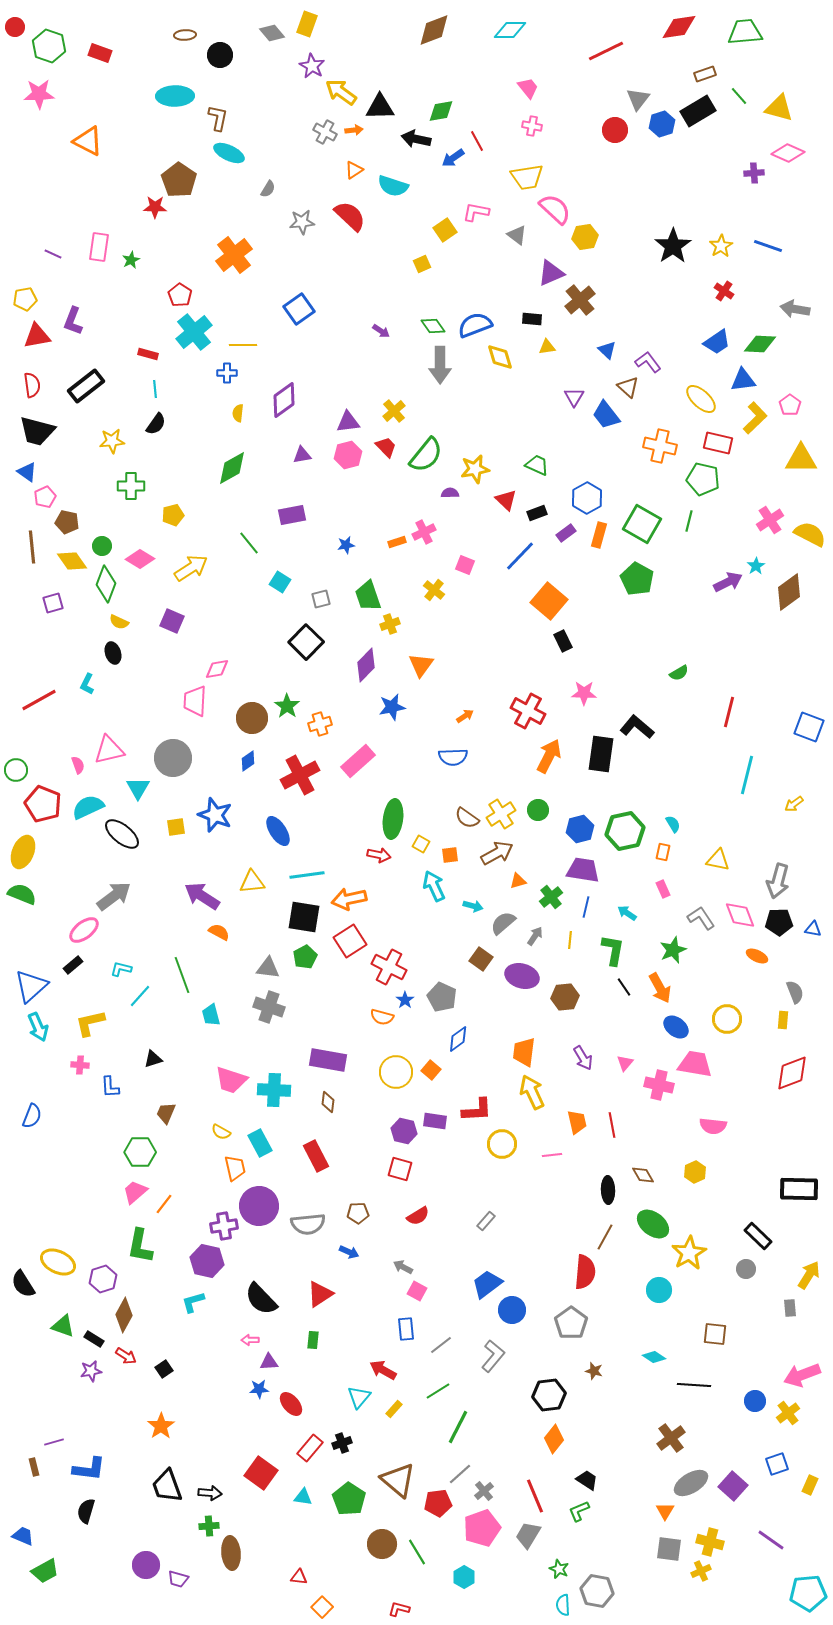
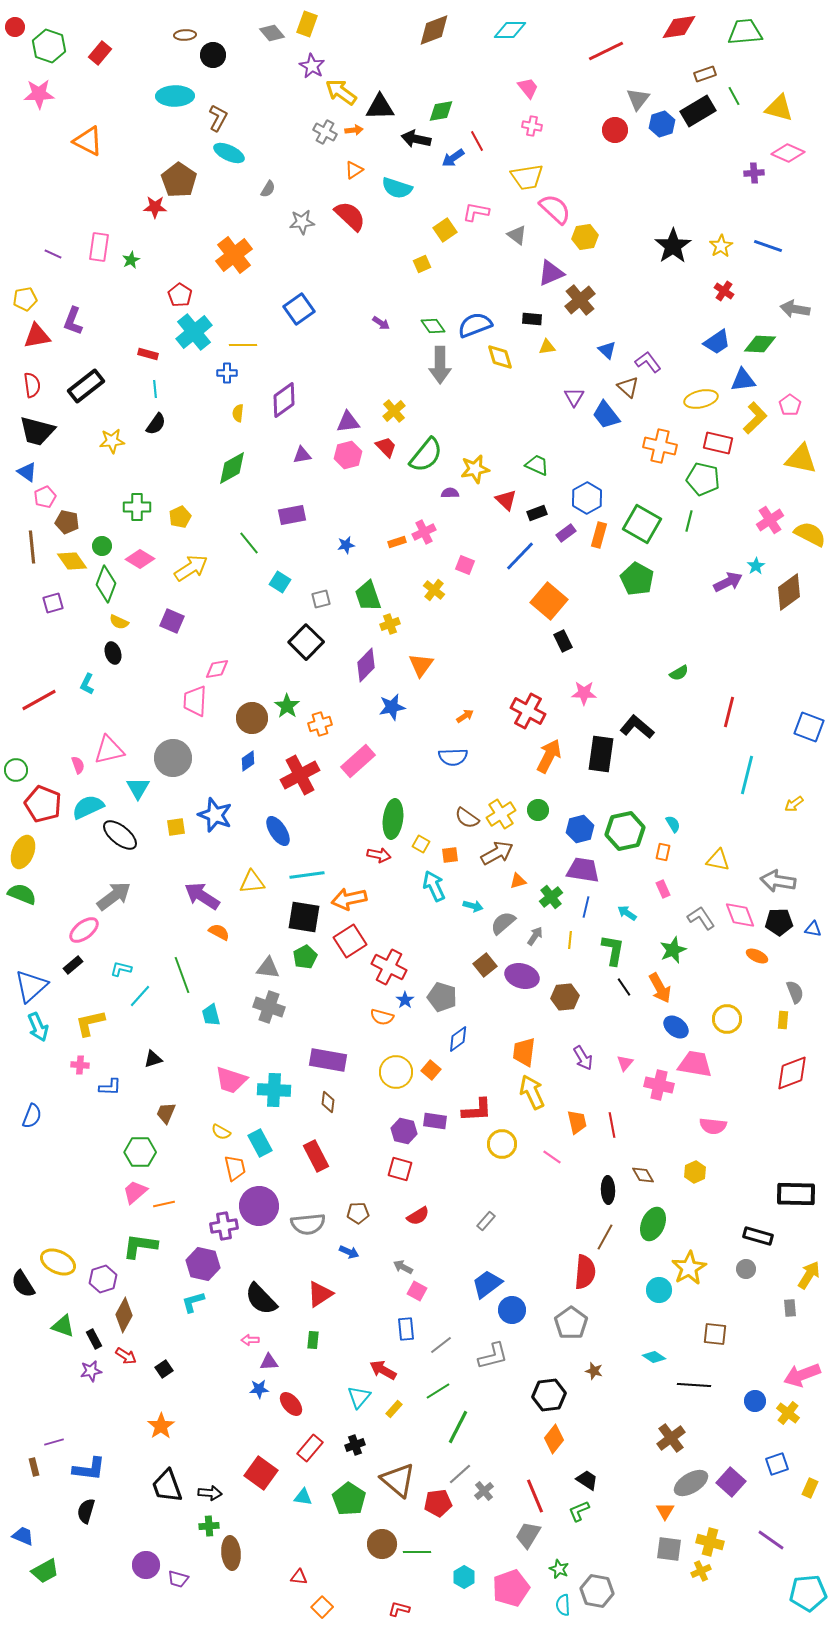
red rectangle at (100, 53): rotated 70 degrees counterclockwise
black circle at (220, 55): moved 7 px left
green line at (739, 96): moved 5 px left; rotated 12 degrees clockwise
brown L-shape at (218, 118): rotated 16 degrees clockwise
cyan semicircle at (393, 186): moved 4 px right, 2 px down
purple arrow at (381, 331): moved 8 px up
yellow ellipse at (701, 399): rotated 56 degrees counterclockwise
yellow triangle at (801, 459): rotated 12 degrees clockwise
green cross at (131, 486): moved 6 px right, 21 px down
yellow pentagon at (173, 515): moved 7 px right, 2 px down; rotated 10 degrees counterclockwise
black ellipse at (122, 834): moved 2 px left, 1 px down
gray arrow at (778, 881): rotated 84 degrees clockwise
brown square at (481, 959): moved 4 px right, 6 px down; rotated 15 degrees clockwise
gray pentagon at (442, 997): rotated 8 degrees counterclockwise
blue L-shape at (110, 1087): rotated 85 degrees counterclockwise
pink line at (552, 1155): moved 2 px down; rotated 42 degrees clockwise
black rectangle at (799, 1189): moved 3 px left, 5 px down
orange line at (164, 1204): rotated 40 degrees clockwise
green ellipse at (653, 1224): rotated 76 degrees clockwise
black rectangle at (758, 1236): rotated 28 degrees counterclockwise
green L-shape at (140, 1246): rotated 87 degrees clockwise
yellow star at (689, 1253): moved 15 px down
purple hexagon at (207, 1261): moved 4 px left, 3 px down
black rectangle at (94, 1339): rotated 30 degrees clockwise
gray L-shape at (493, 1356): rotated 36 degrees clockwise
yellow cross at (788, 1413): rotated 15 degrees counterclockwise
black cross at (342, 1443): moved 13 px right, 2 px down
yellow rectangle at (810, 1485): moved 3 px down
purple square at (733, 1486): moved 2 px left, 4 px up
pink pentagon at (482, 1528): moved 29 px right, 60 px down
green line at (417, 1552): rotated 60 degrees counterclockwise
